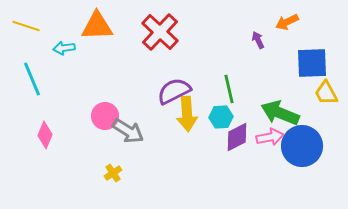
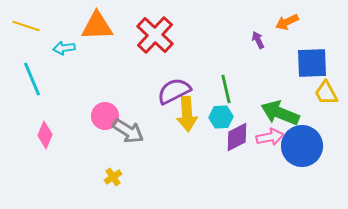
red cross: moved 5 px left, 3 px down
green line: moved 3 px left
yellow cross: moved 4 px down
